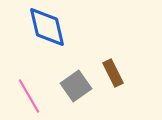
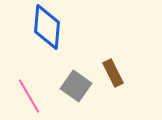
blue diamond: rotated 18 degrees clockwise
gray square: rotated 20 degrees counterclockwise
